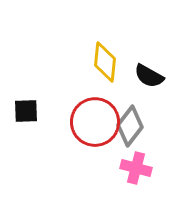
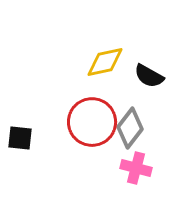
yellow diamond: rotated 72 degrees clockwise
black square: moved 6 px left, 27 px down; rotated 8 degrees clockwise
red circle: moved 3 px left
gray diamond: moved 2 px down
